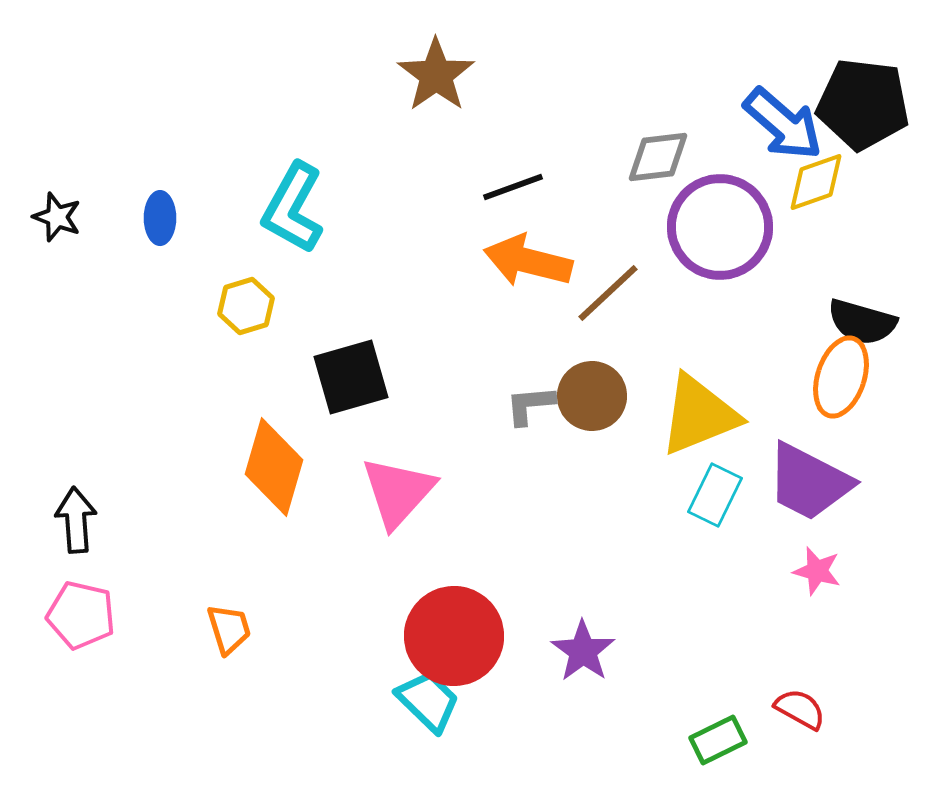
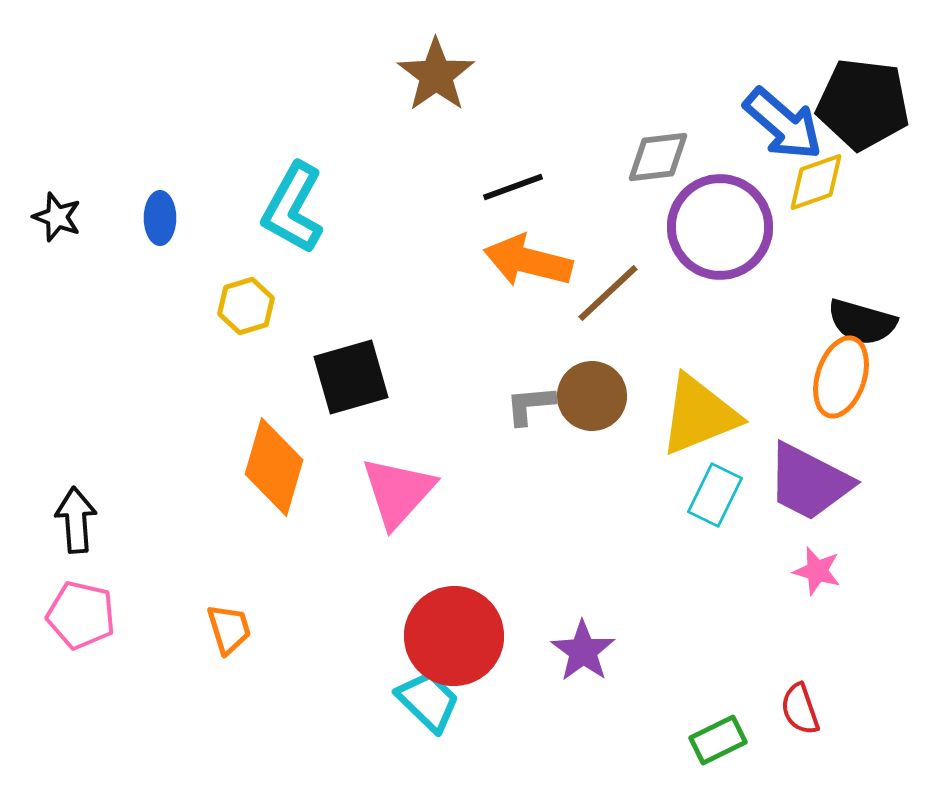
red semicircle: rotated 138 degrees counterclockwise
